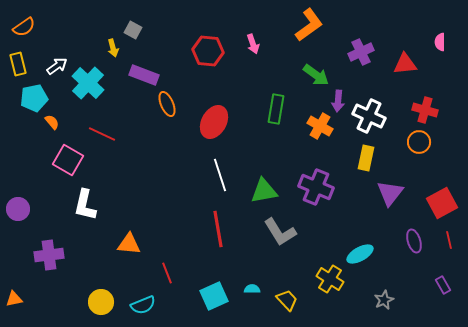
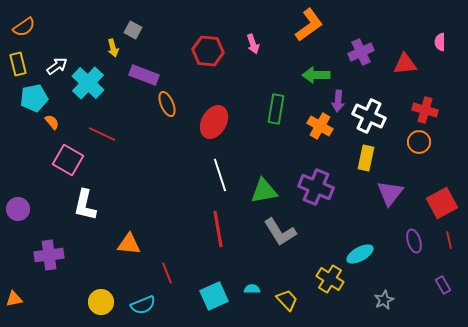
green arrow at (316, 75): rotated 144 degrees clockwise
